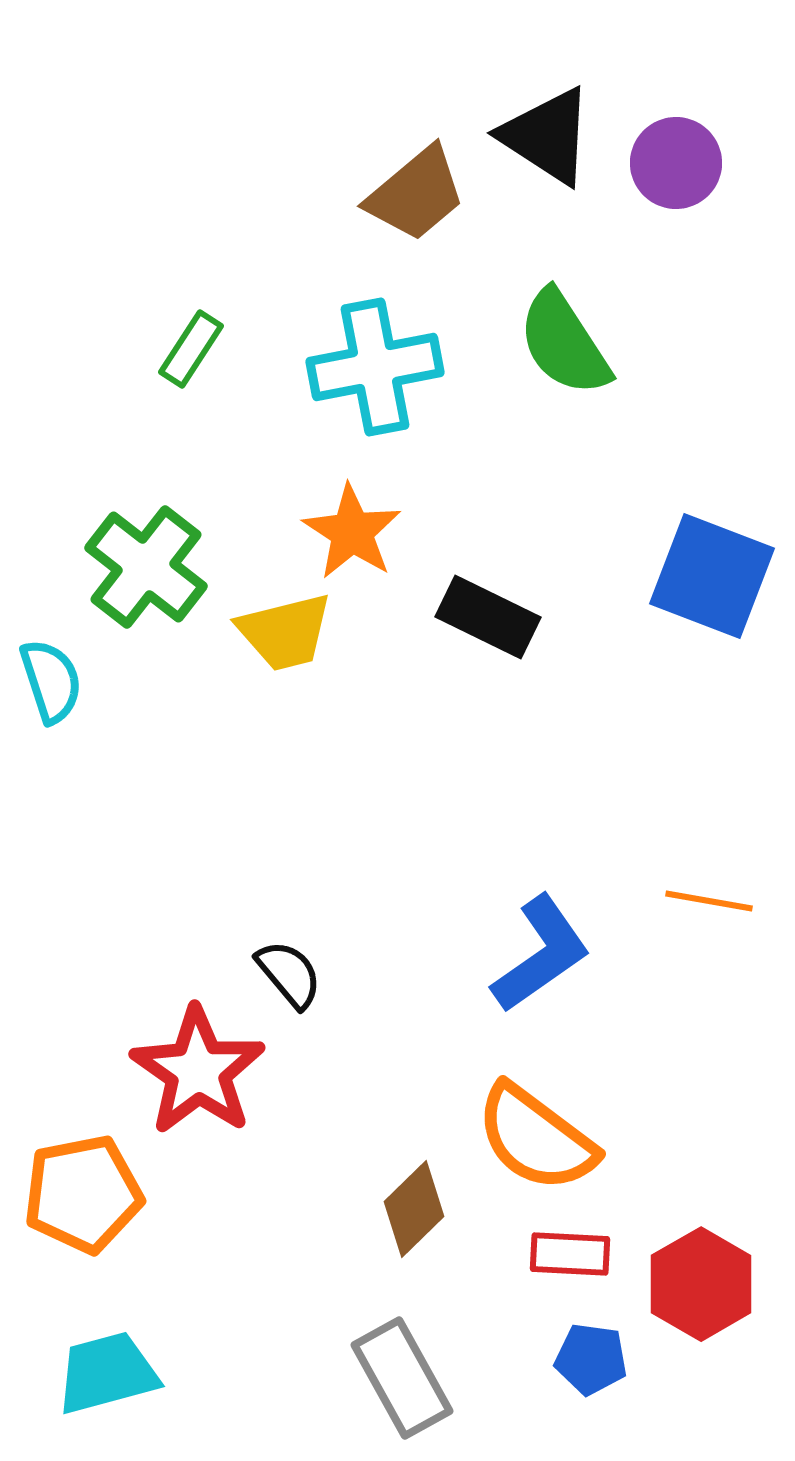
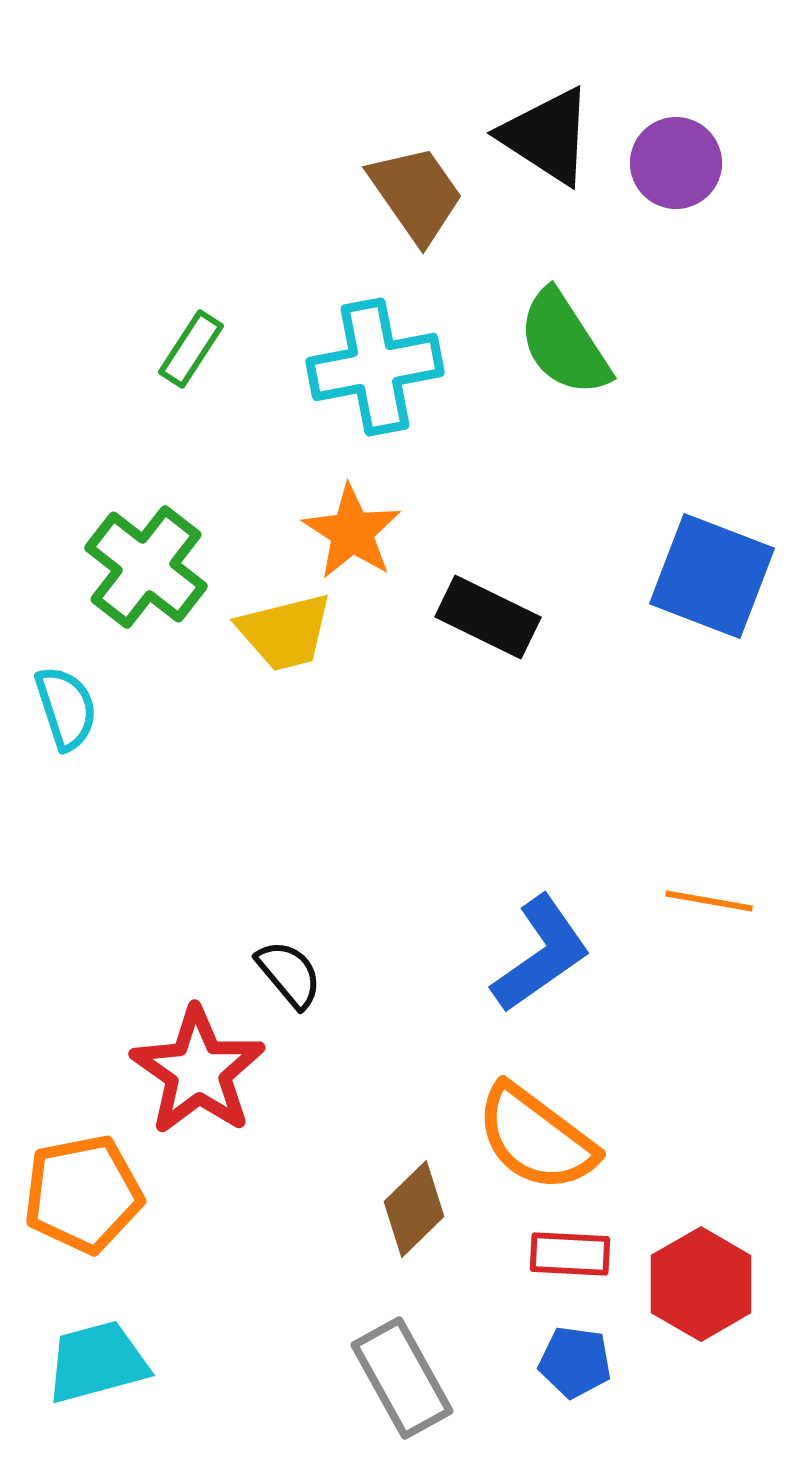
brown trapezoid: rotated 85 degrees counterclockwise
cyan semicircle: moved 15 px right, 27 px down
blue pentagon: moved 16 px left, 3 px down
cyan trapezoid: moved 10 px left, 11 px up
